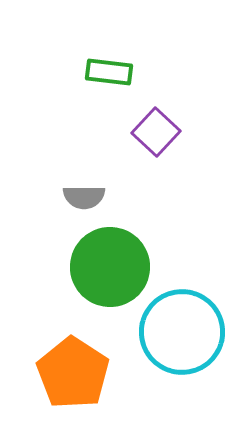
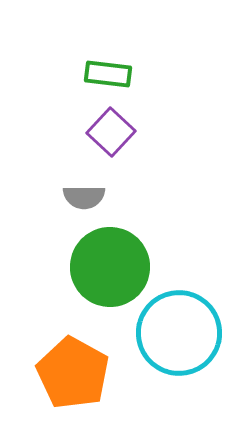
green rectangle: moved 1 px left, 2 px down
purple square: moved 45 px left
cyan circle: moved 3 px left, 1 px down
orange pentagon: rotated 4 degrees counterclockwise
